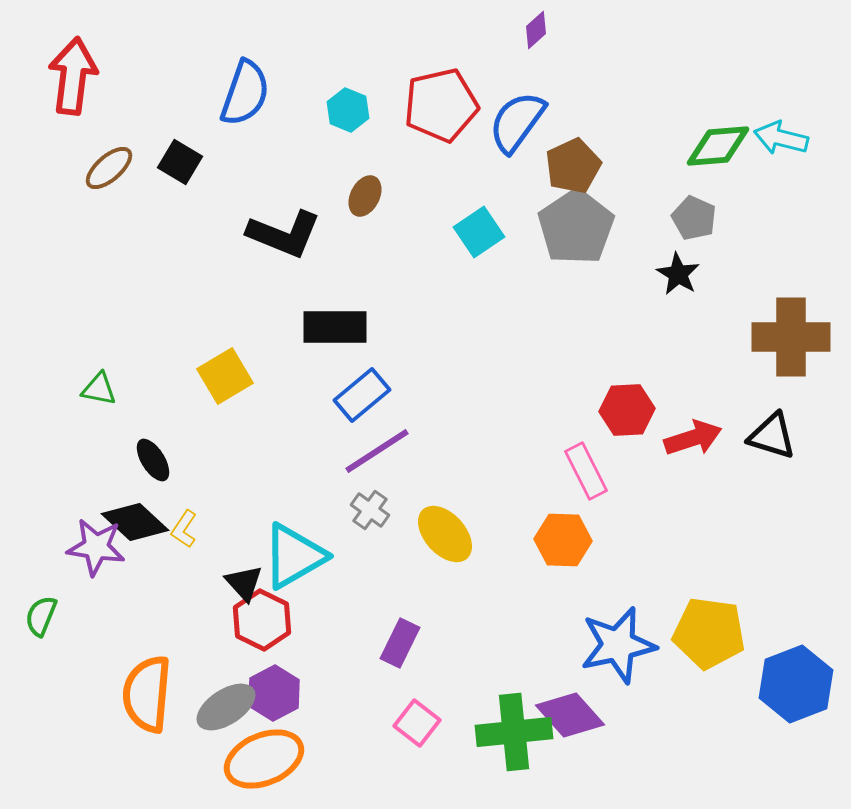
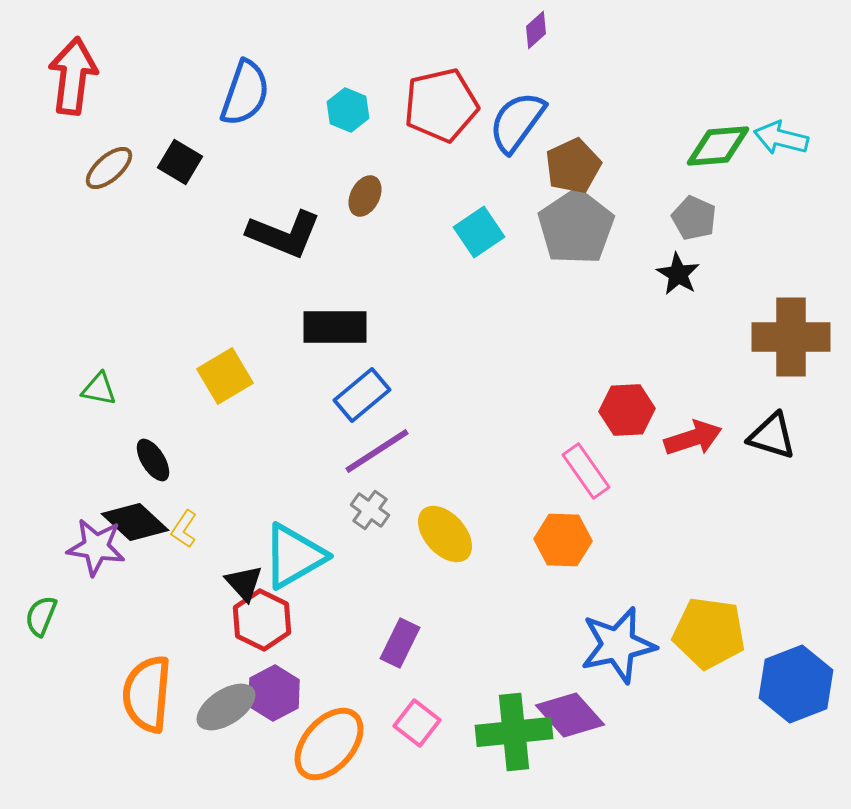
pink rectangle at (586, 471): rotated 8 degrees counterclockwise
orange ellipse at (264, 759): moved 65 px right, 15 px up; rotated 26 degrees counterclockwise
